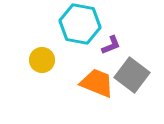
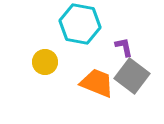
purple L-shape: moved 13 px right, 2 px down; rotated 80 degrees counterclockwise
yellow circle: moved 3 px right, 2 px down
gray square: moved 1 px down
